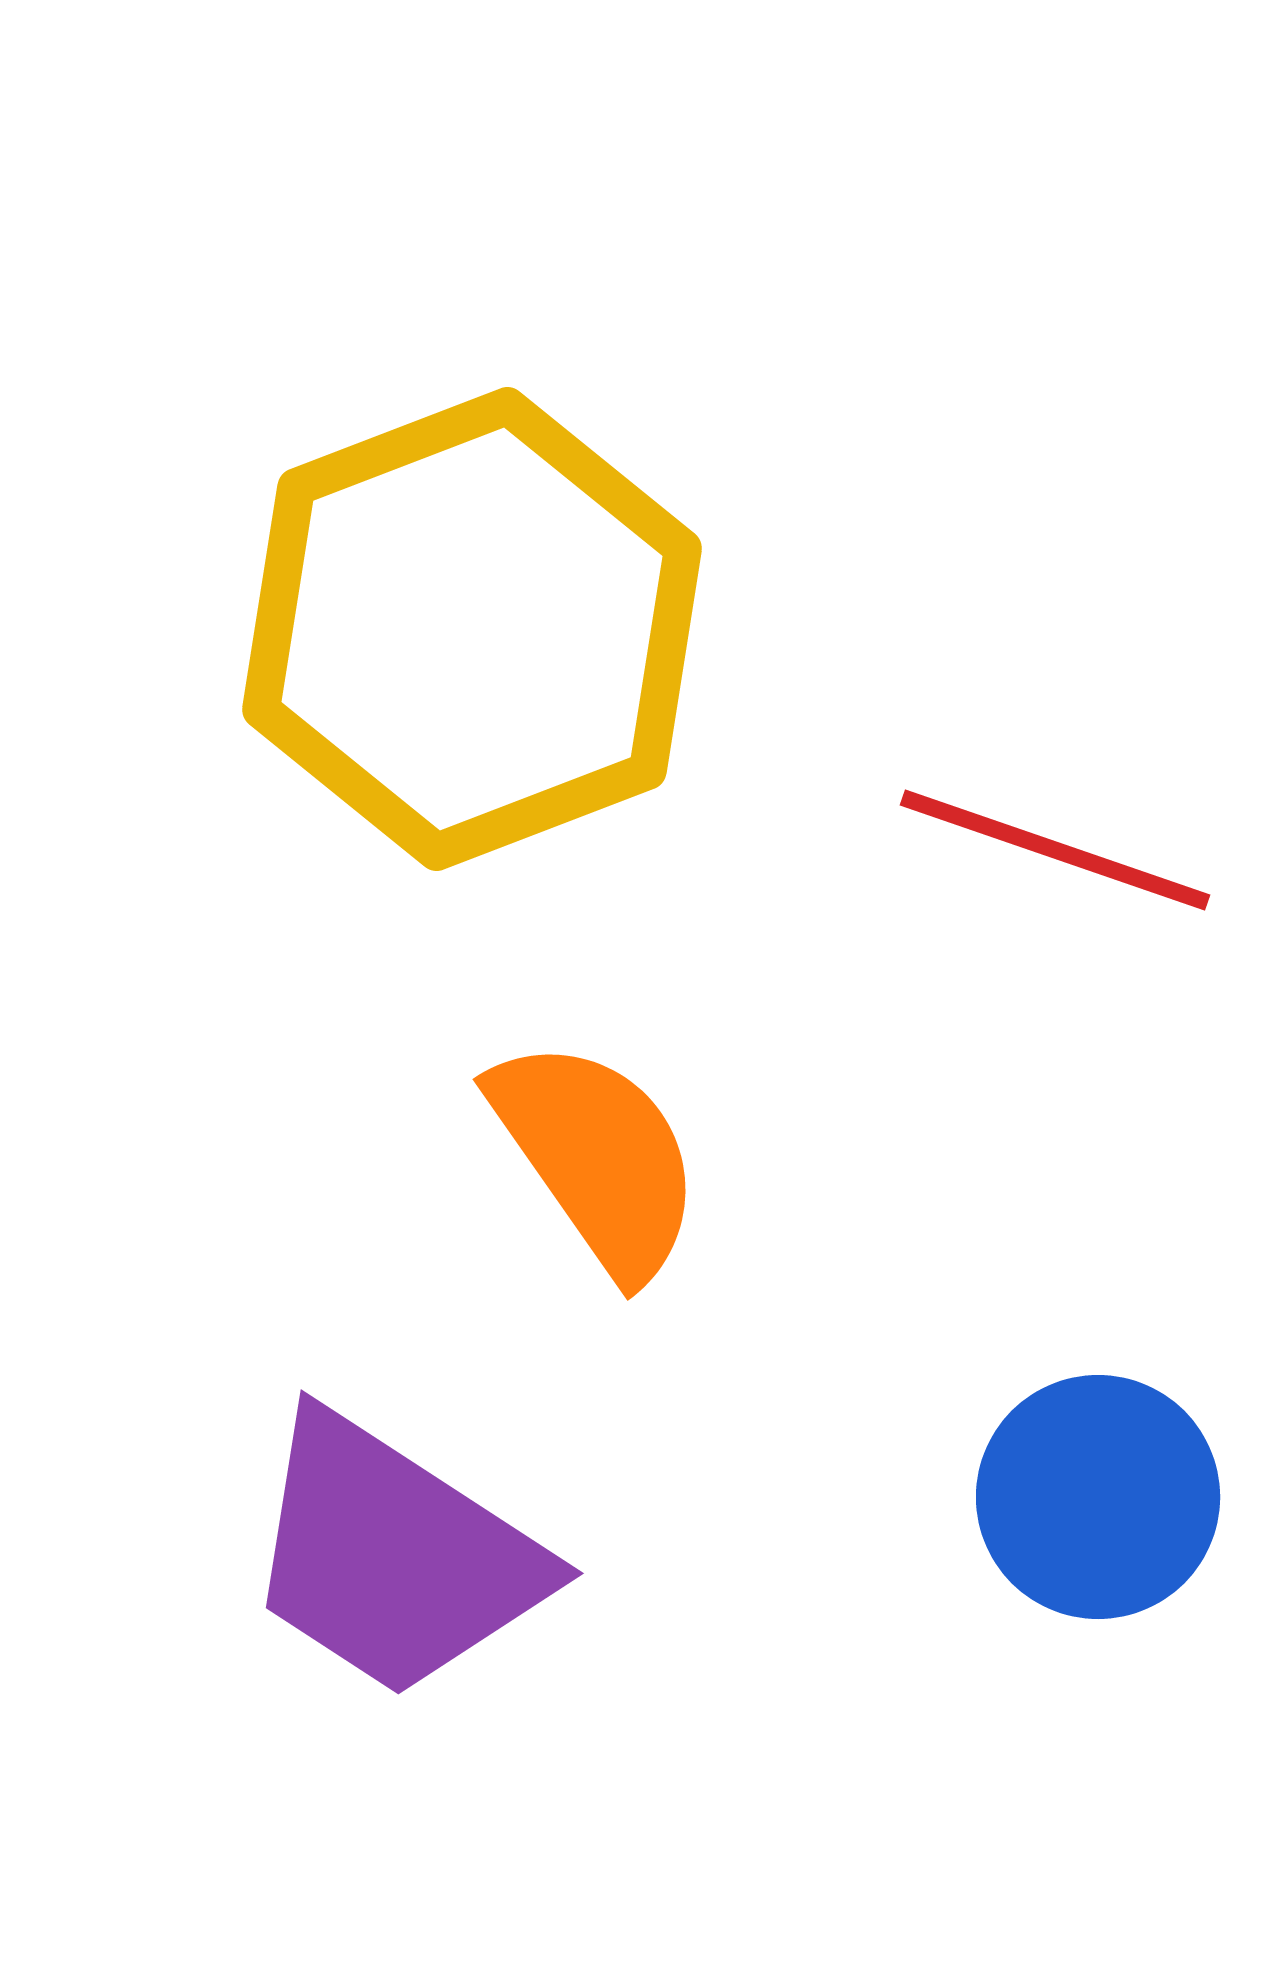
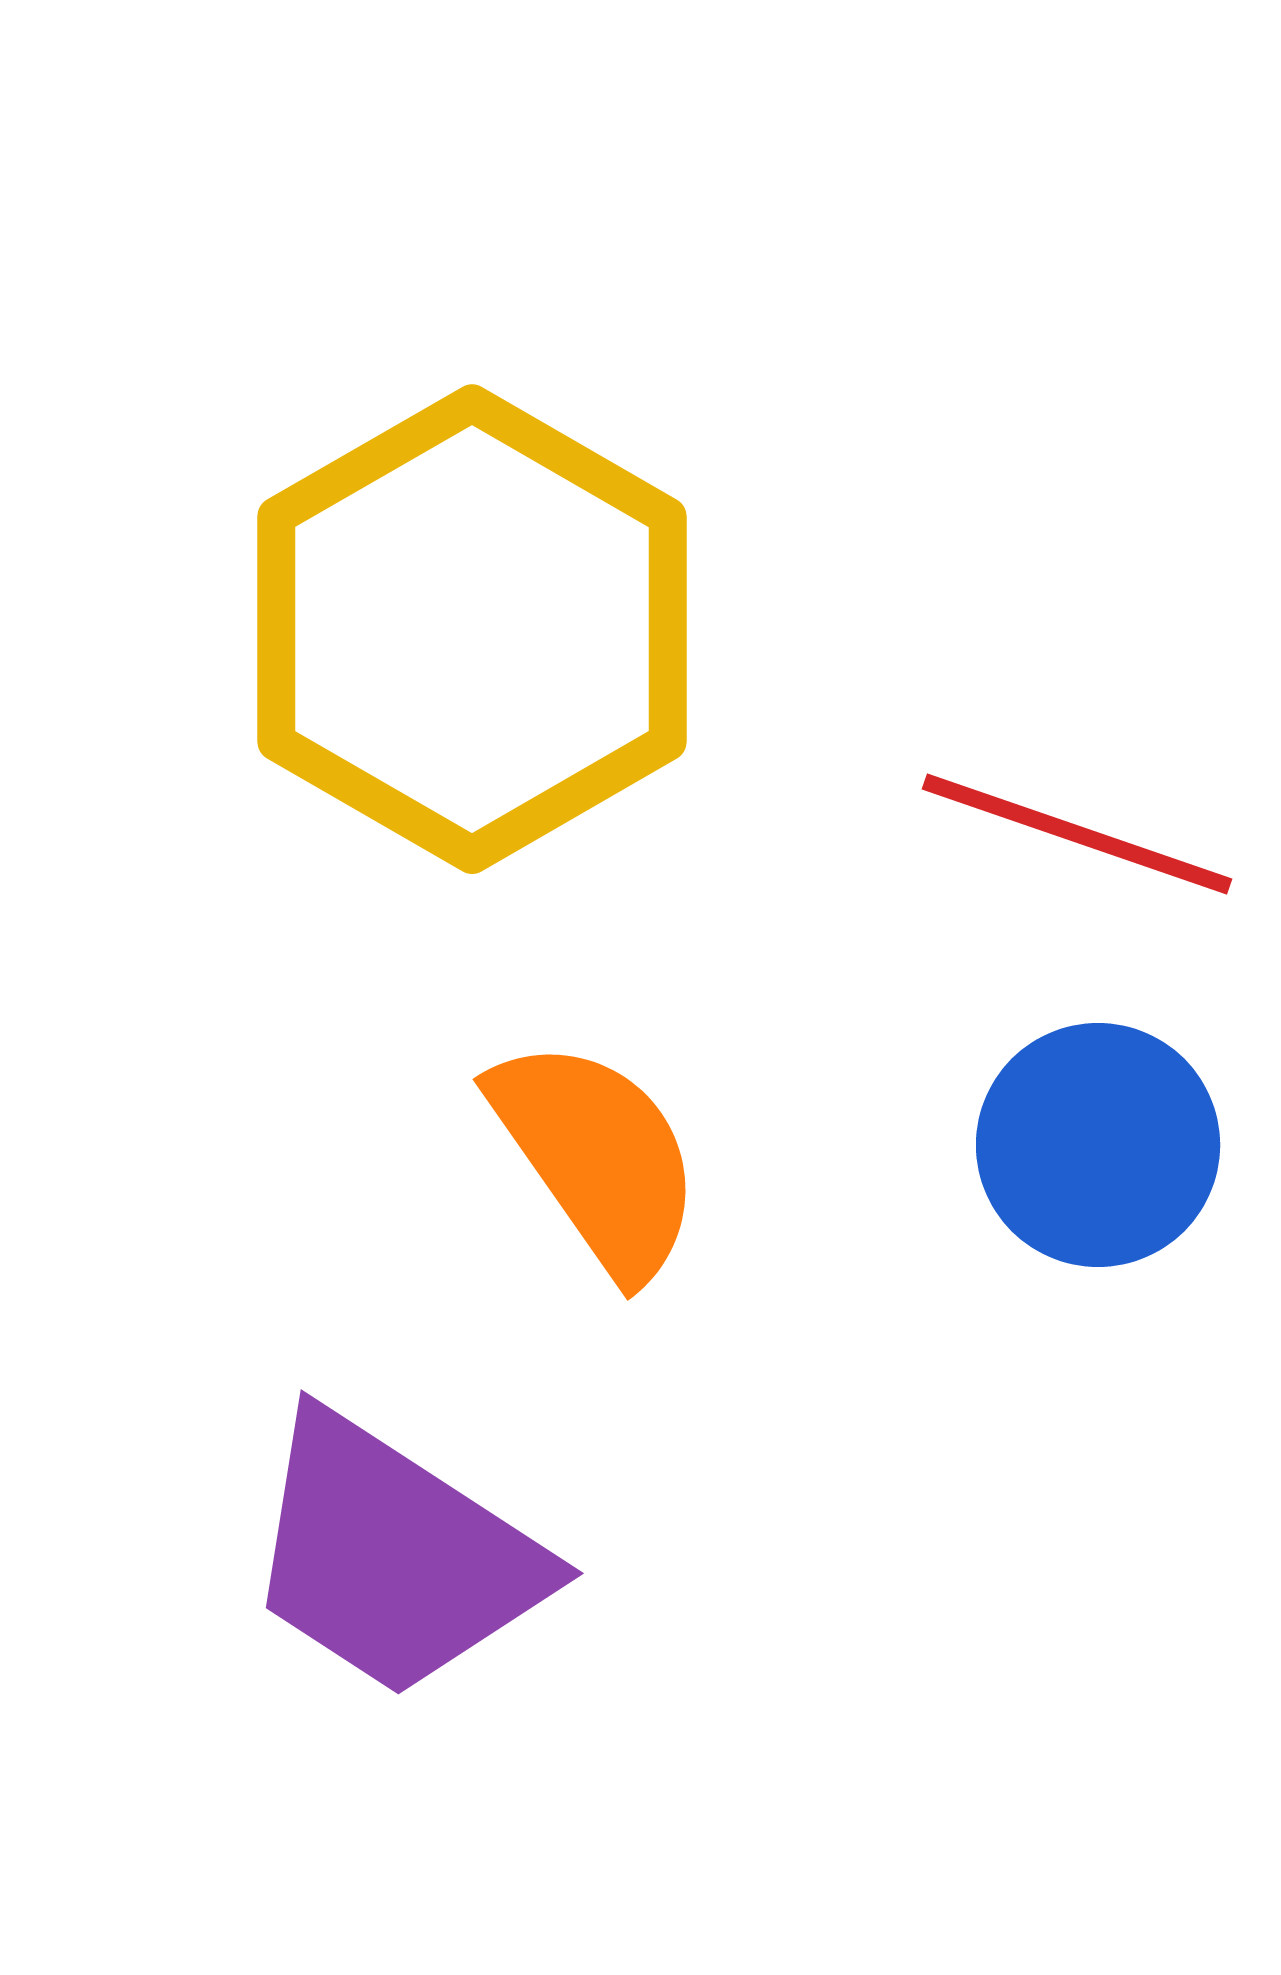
yellow hexagon: rotated 9 degrees counterclockwise
red line: moved 22 px right, 16 px up
blue circle: moved 352 px up
